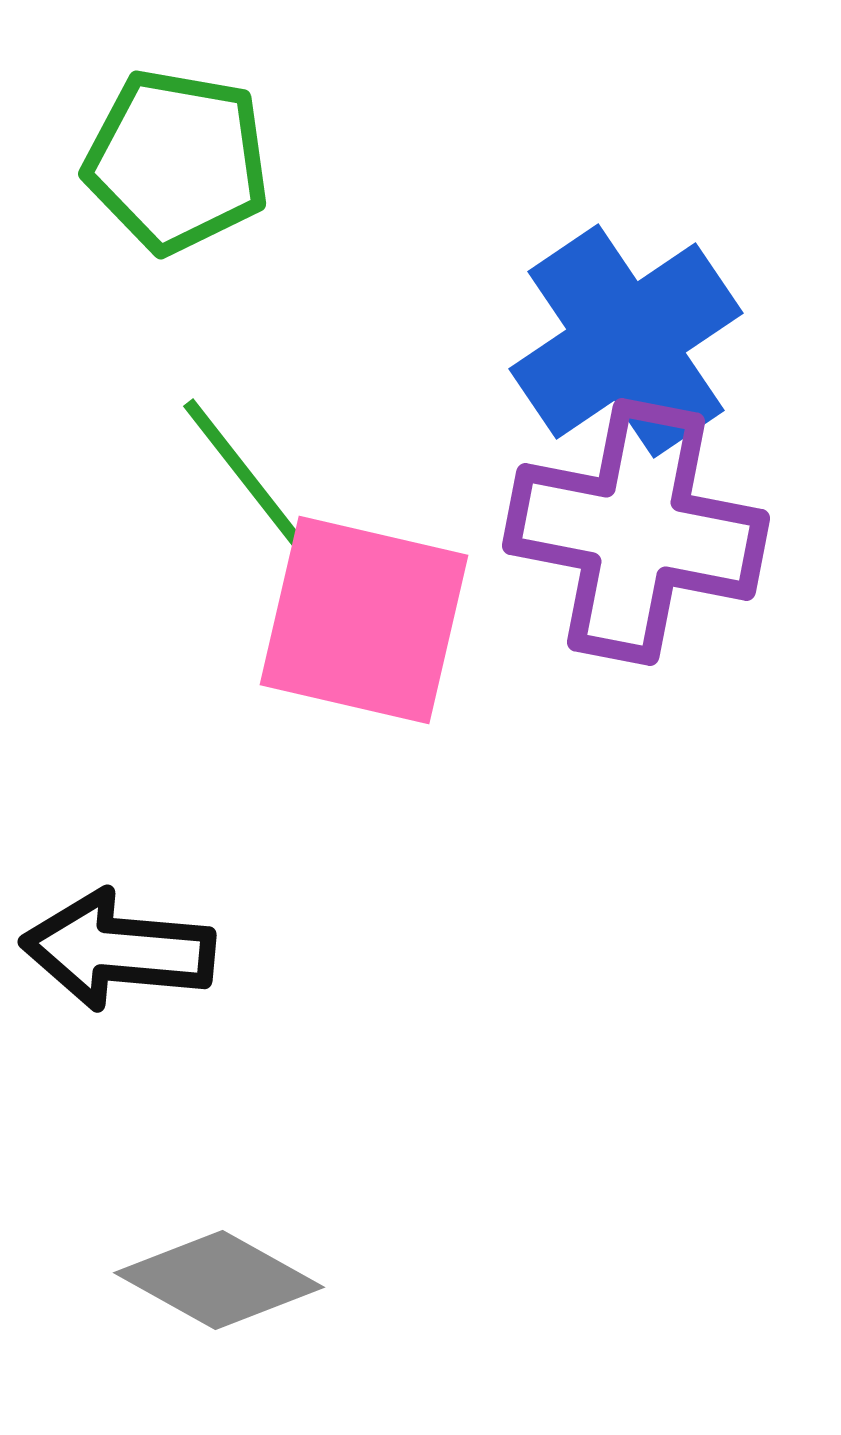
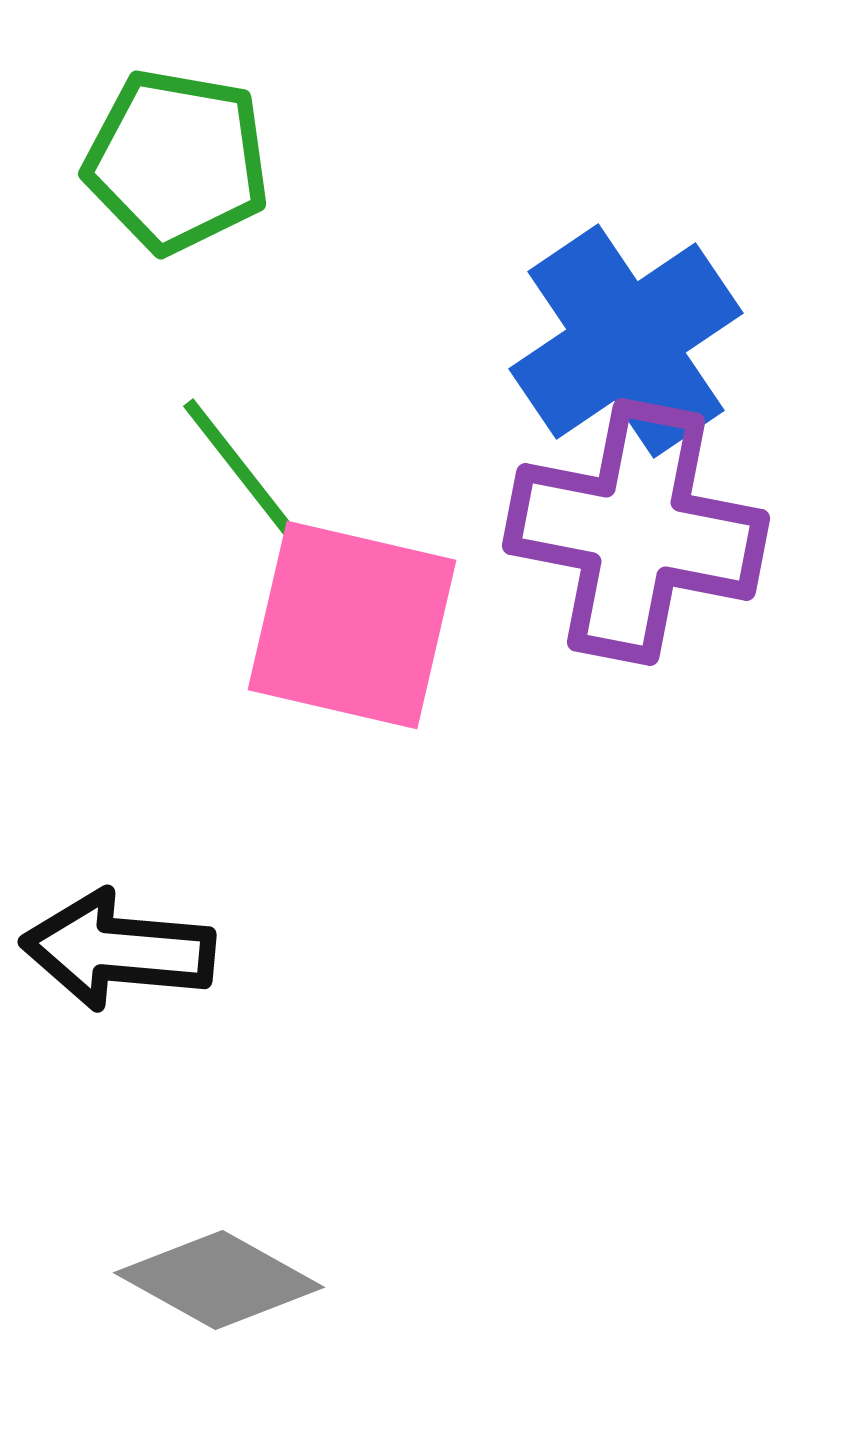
pink square: moved 12 px left, 5 px down
